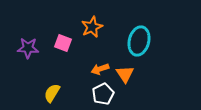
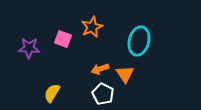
pink square: moved 4 px up
purple star: moved 1 px right
white pentagon: rotated 20 degrees counterclockwise
